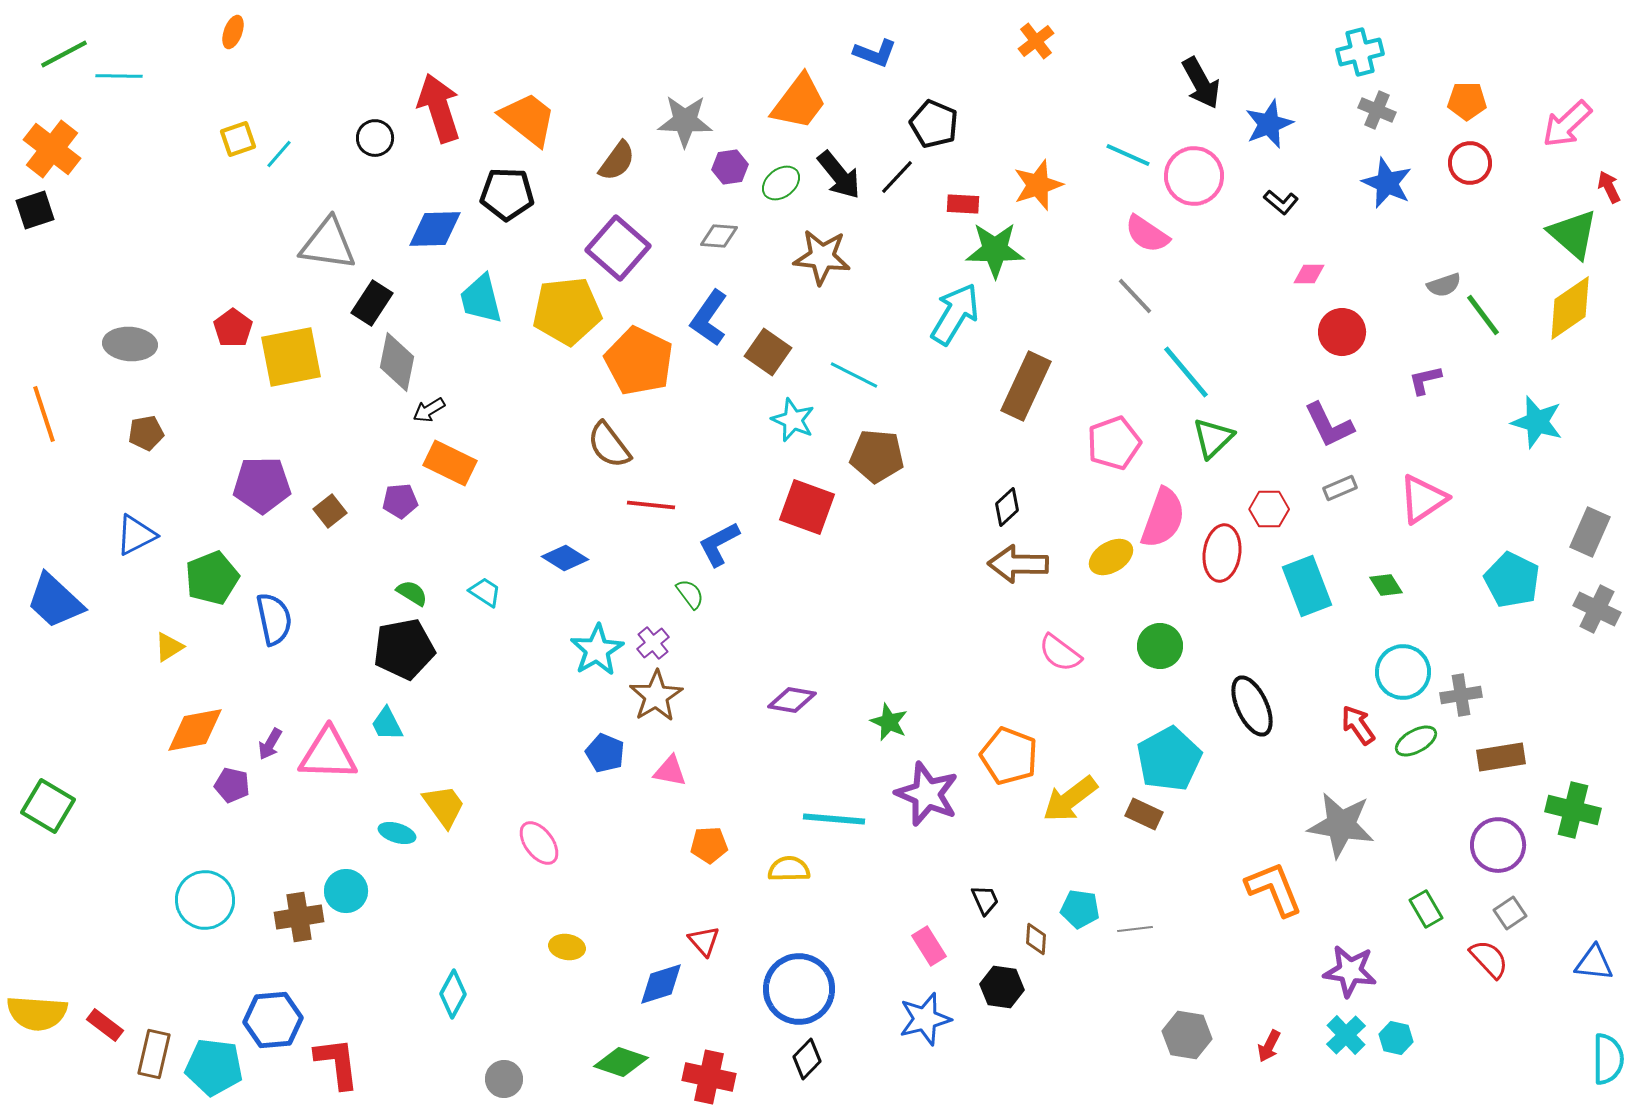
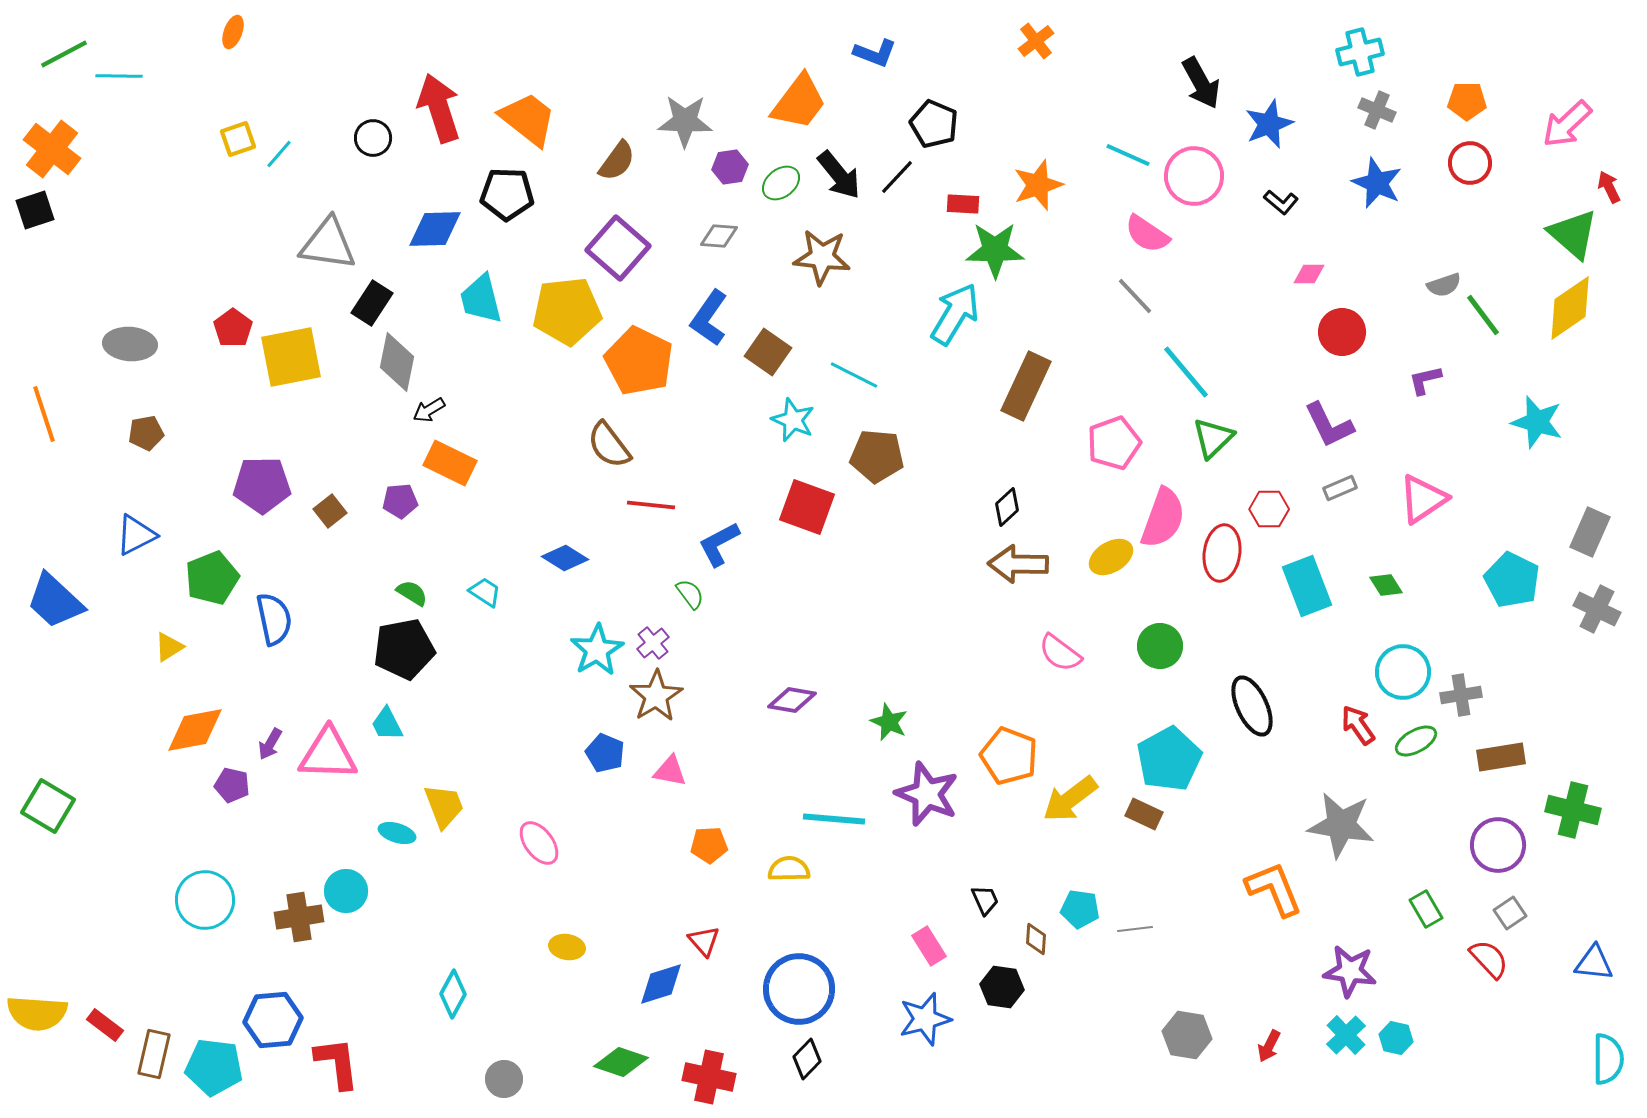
black circle at (375, 138): moved 2 px left
blue star at (1387, 183): moved 10 px left
yellow trapezoid at (444, 806): rotated 15 degrees clockwise
